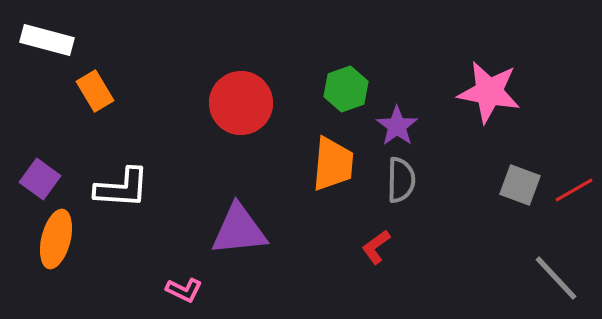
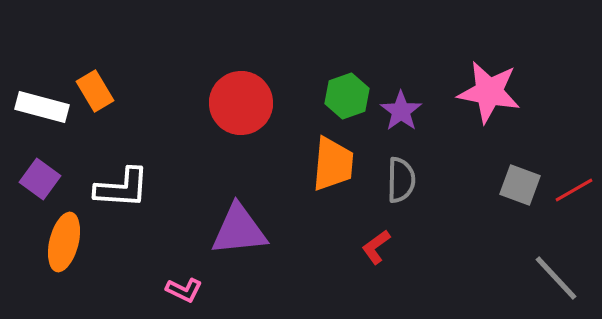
white rectangle: moved 5 px left, 67 px down
green hexagon: moved 1 px right, 7 px down
purple star: moved 4 px right, 15 px up
orange ellipse: moved 8 px right, 3 px down
